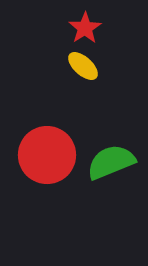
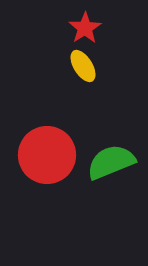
yellow ellipse: rotated 16 degrees clockwise
